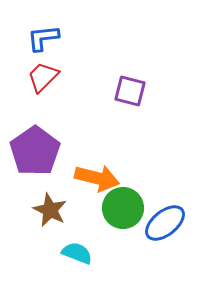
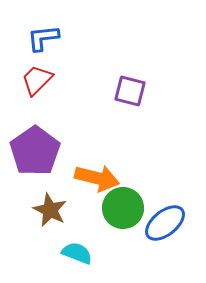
red trapezoid: moved 6 px left, 3 px down
